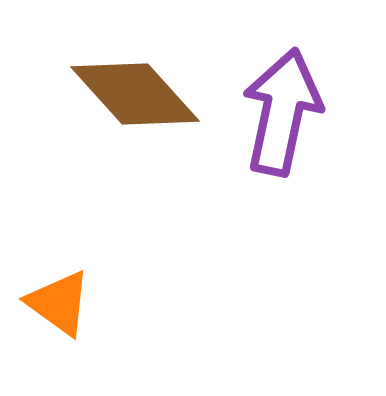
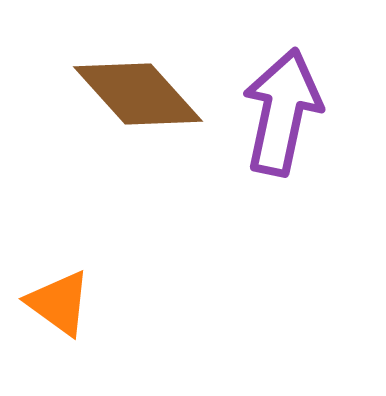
brown diamond: moved 3 px right
